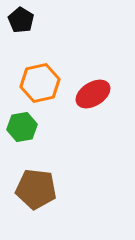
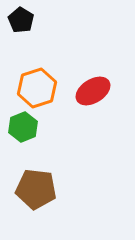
orange hexagon: moved 3 px left, 5 px down; rotated 6 degrees counterclockwise
red ellipse: moved 3 px up
green hexagon: moved 1 px right; rotated 12 degrees counterclockwise
